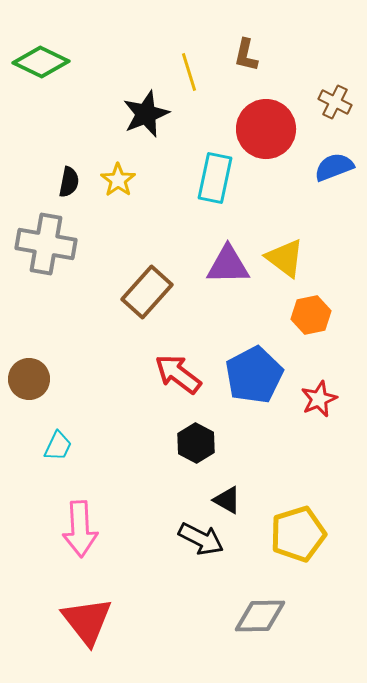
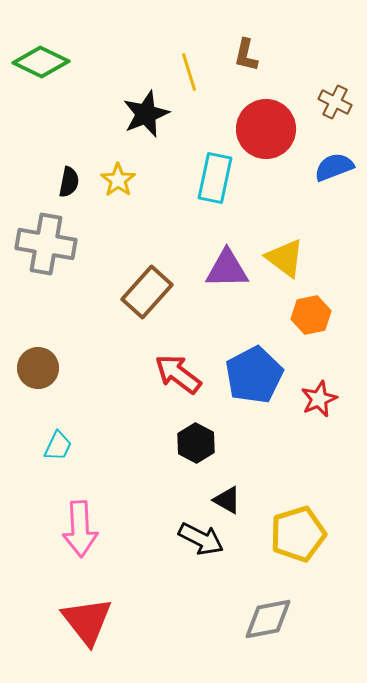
purple triangle: moved 1 px left, 4 px down
brown circle: moved 9 px right, 11 px up
gray diamond: moved 8 px right, 3 px down; rotated 10 degrees counterclockwise
